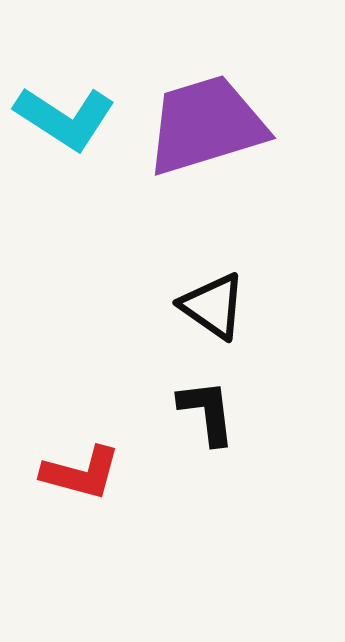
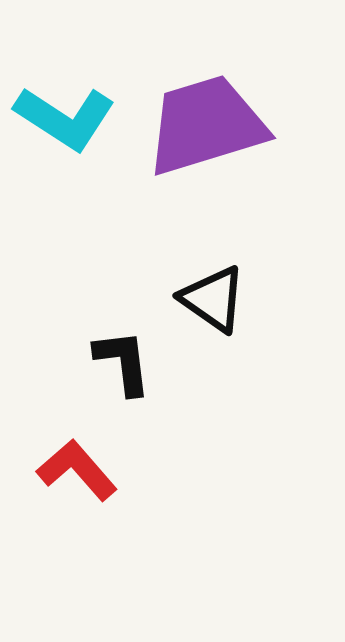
black triangle: moved 7 px up
black L-shape: moved 84 px left, 50 px up
red L-shape: moved 4 px left, 3 px up; rotated 146 degrees counterclockwise
